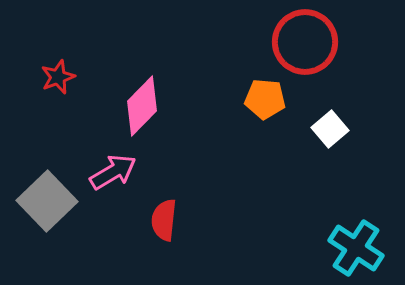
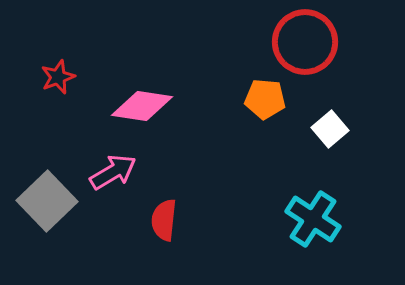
pink diamond: rotated 54 degrees clockwise
cyan cross: moved 43 px left, 29 px up
